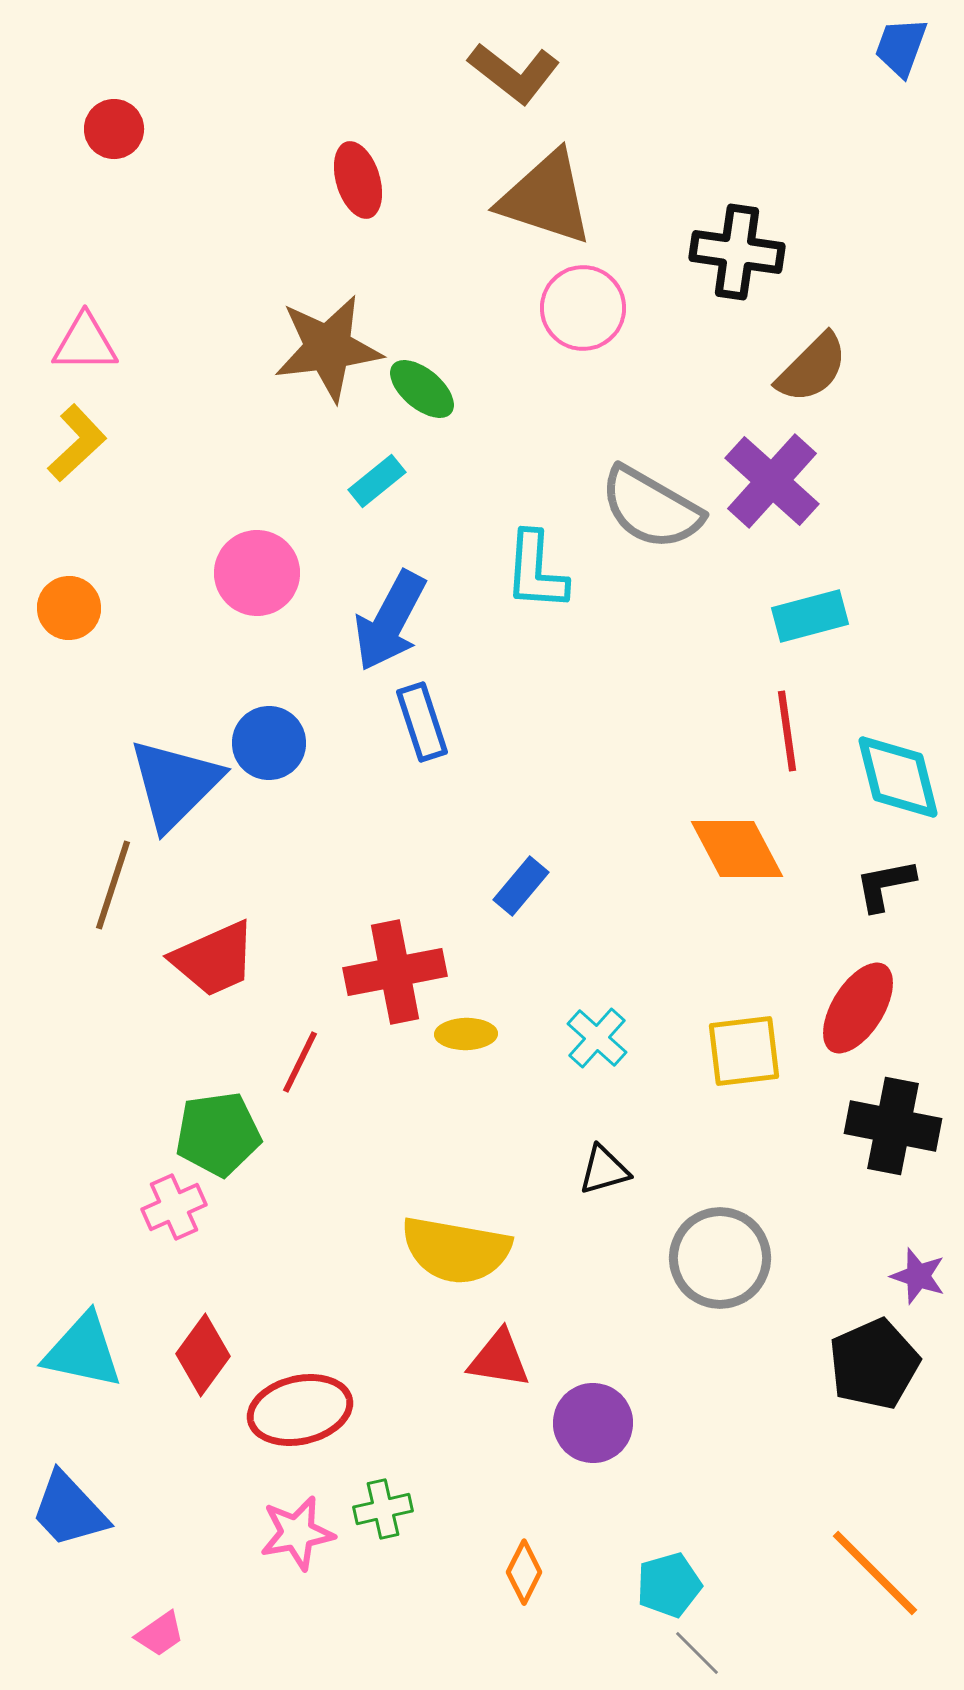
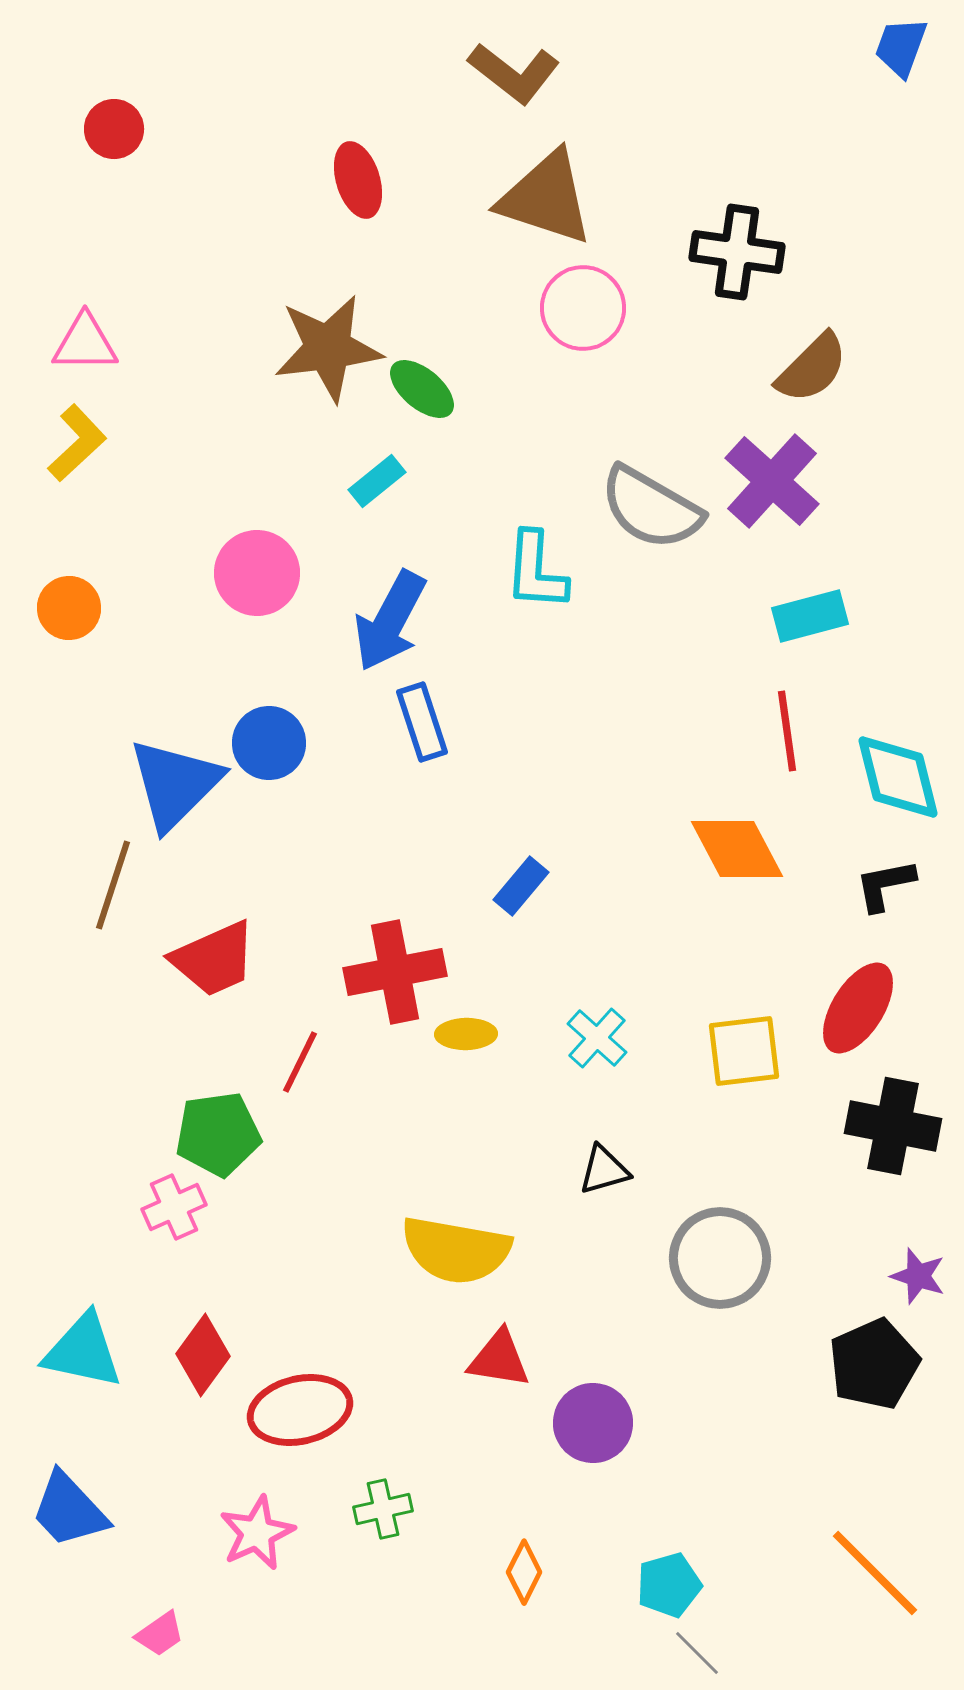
pink star at (297, 1533): moved 40 px left; rotated 14 degrees counterclockwise
